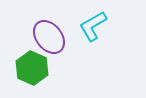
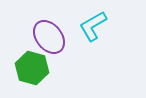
green hexagon: rotated 8 degrees counterclockwise
